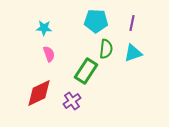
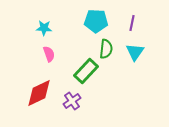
cyan triangle: moved 2 px right, 1 px up; rotated 36 degrees counterclockwise
green rectangle: rotated 10 degrees clockwise
